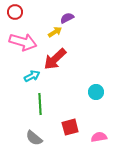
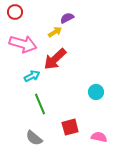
pink arrow: moved 2 px down
green line: rotated 20 degrees counterclockwise
pink semicircle: rotated 21 degrees clockwise
